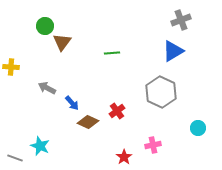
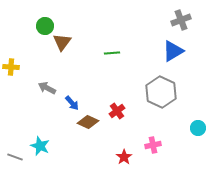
gray line: moved 1 px up
